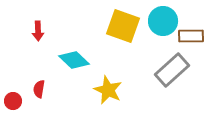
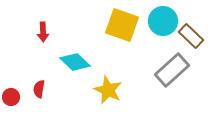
yellow square: moved 1 px left, 1 px up
red arrow: moved 5 px right, 1 px down
brown rectangle: rotated 45 degrees clockwise
cyan diamond: moved 1 px right, 2 px down
red circle: moved 2 px left, 4 px up
